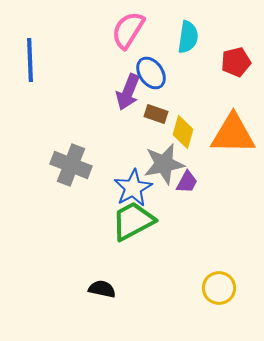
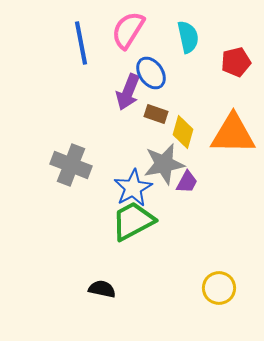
cyan semicircle: rotated 20 degrees counterclockwise
blue line: moved 51 px right, 17 px up; rotated 9 degrees counterclockwise
